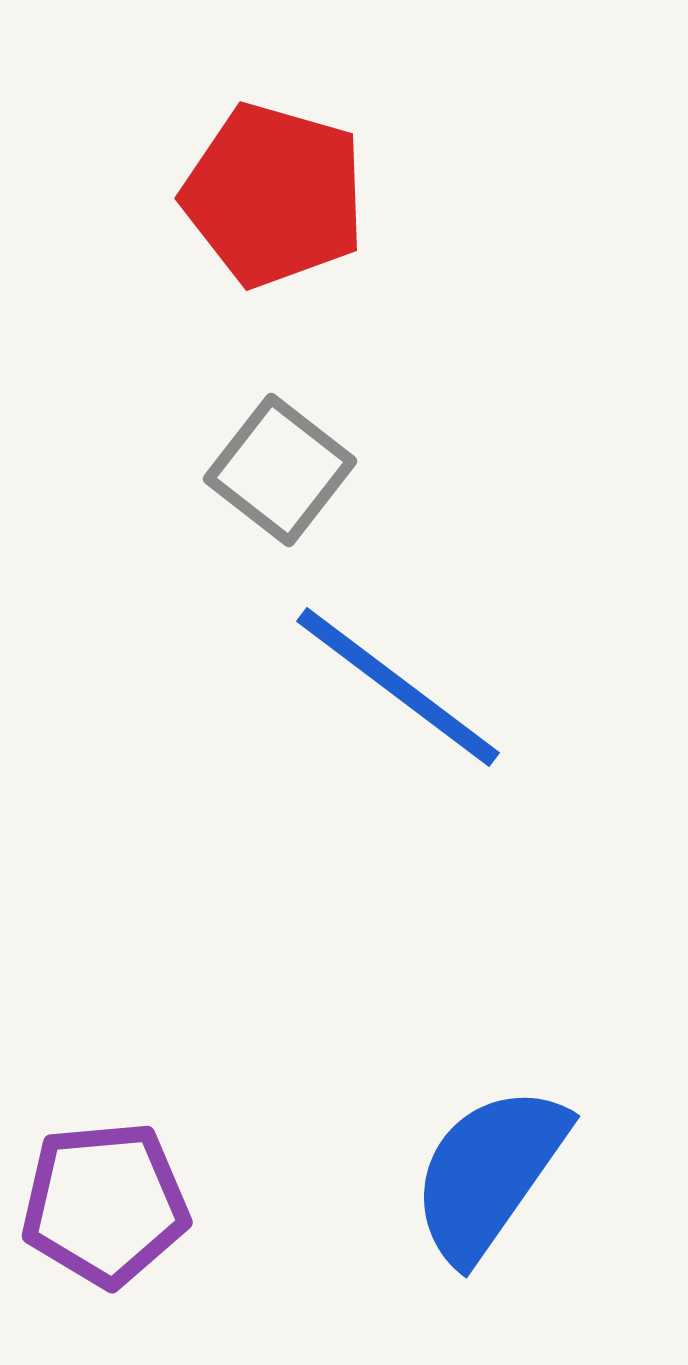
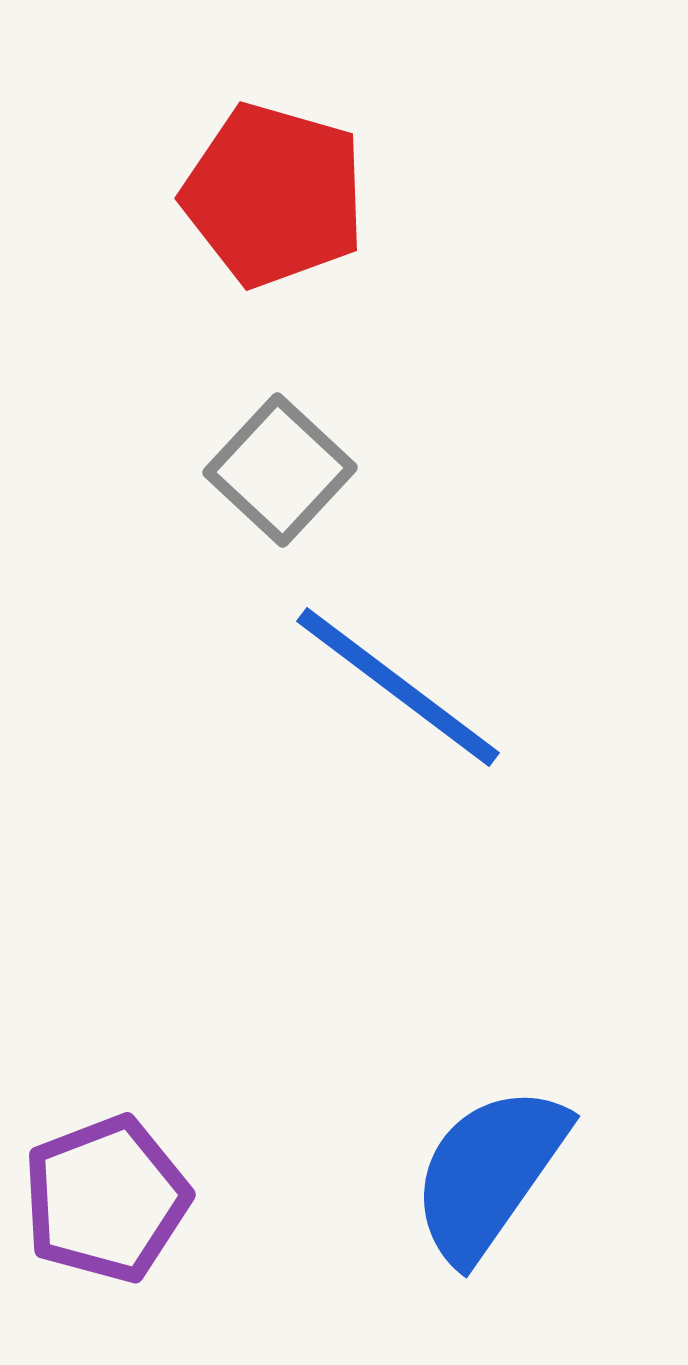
gray square: rotated 5 degrees clockwise
purple pentagon: moved 1 px right, 5 px up; rotated 16 degrees counterclockwise
